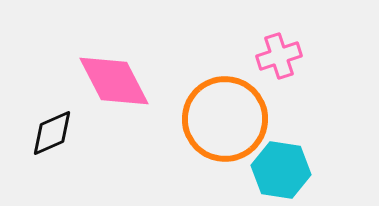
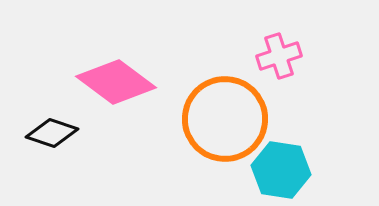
pink diamond: moved 2 px right, 1 px down; rotated 26 degrees counterclockwise
black diamond: rotated 42 degrees clockwise
